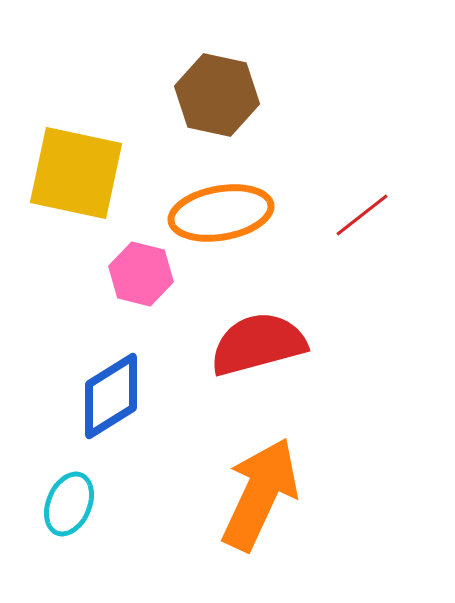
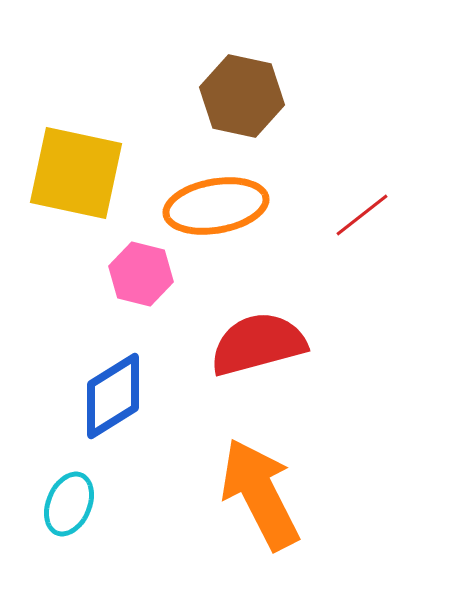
brown hexagon: moved 25 px right, 1 px down
orange ellipse: moved 5 px left, 7 px up
blue diamond: moved 2 px right
orange arrow: rotated 52 degrees counterclockwise
